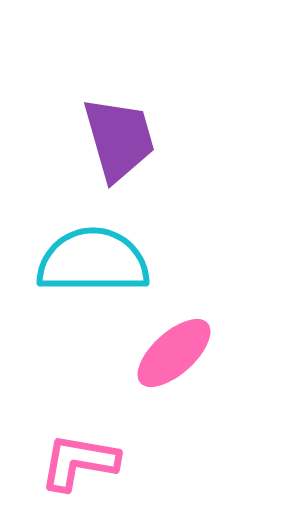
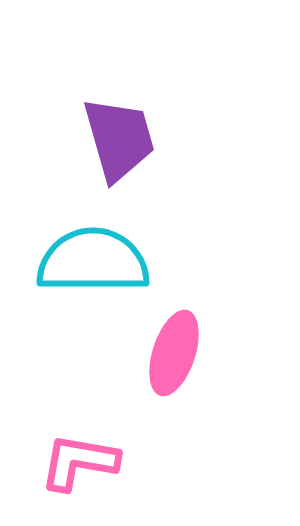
pink ellipse: rotated 30 degrees counterclockwise
